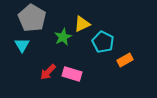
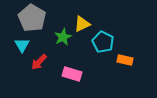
orange rectangle: rotated 42 degrees clockwise
red arrow: moved 9 px left, 10 px up
